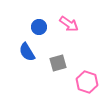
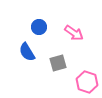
pink arrow: moved 5 px right, 9 px down
